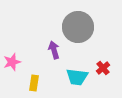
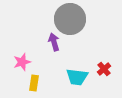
gray circle: moved 8 px left, 8 px up
purple arrow: moved 8 px up
pink star: moved 10 px right
red cross: moved 1 px right, 1 px down
